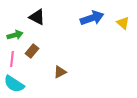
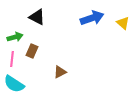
green arrow: moved 2 px down
brown rectangle: rotated 16 degrees counterclockwise
